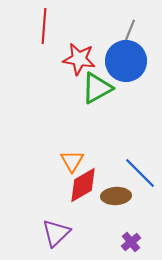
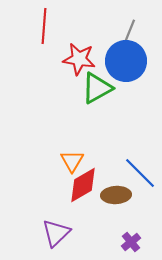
brown ellipse: moved 1 px up
